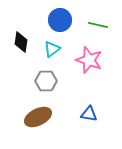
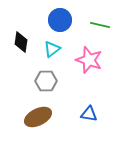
green line: moved 2 px right
